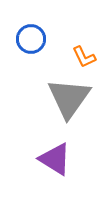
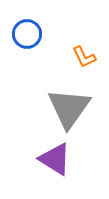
blue circle: moved 4 px left, 5 px up
gray triangle: moved 10 px down
